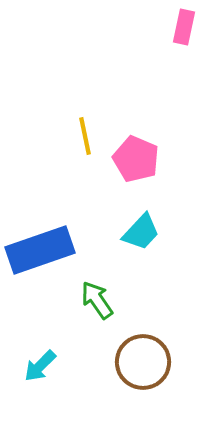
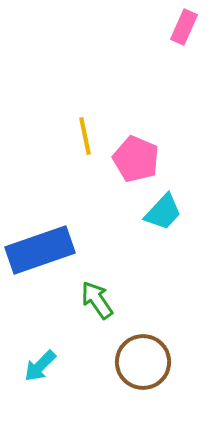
pink rectangle: rotated 12 degrees clockwise
cyan trapezoid: moved 22 px right, 20 px up
